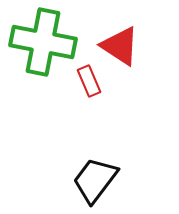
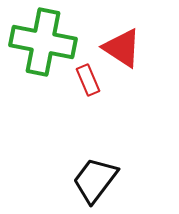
red triangle: moved 2 px right, 2 px down
red rectangle: moved 1 px left, 1 px up
